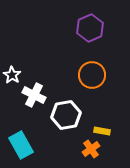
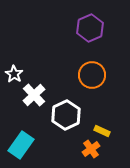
white star: moved 2 px right, 1 px up
white cross: rotated 20 degrees clockwise
white hexagon: rotated 16 degrees counterclockwise
yellow rectangle: rotated 14 degrees clockwise
cyan rectangle: rotated 64 degrees clockwise
